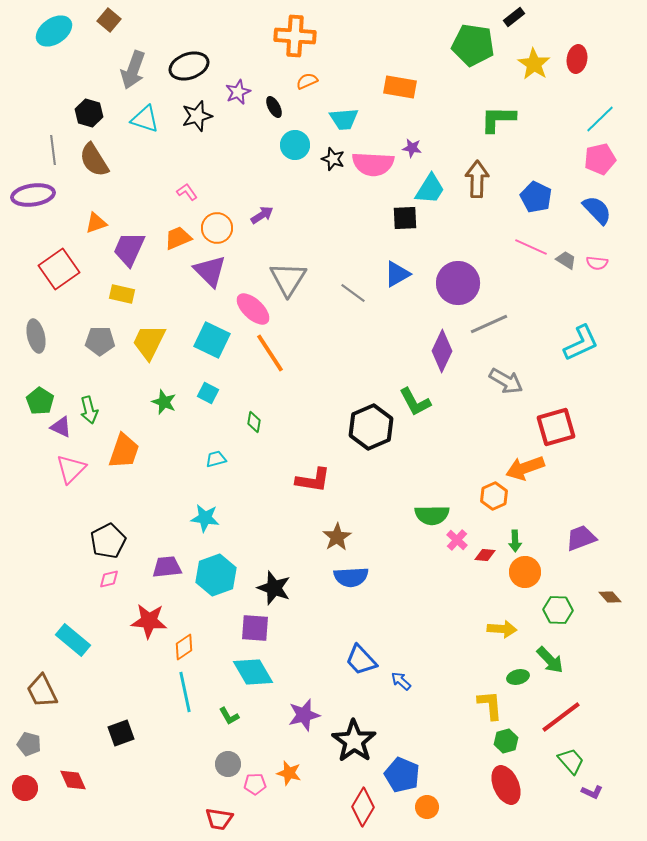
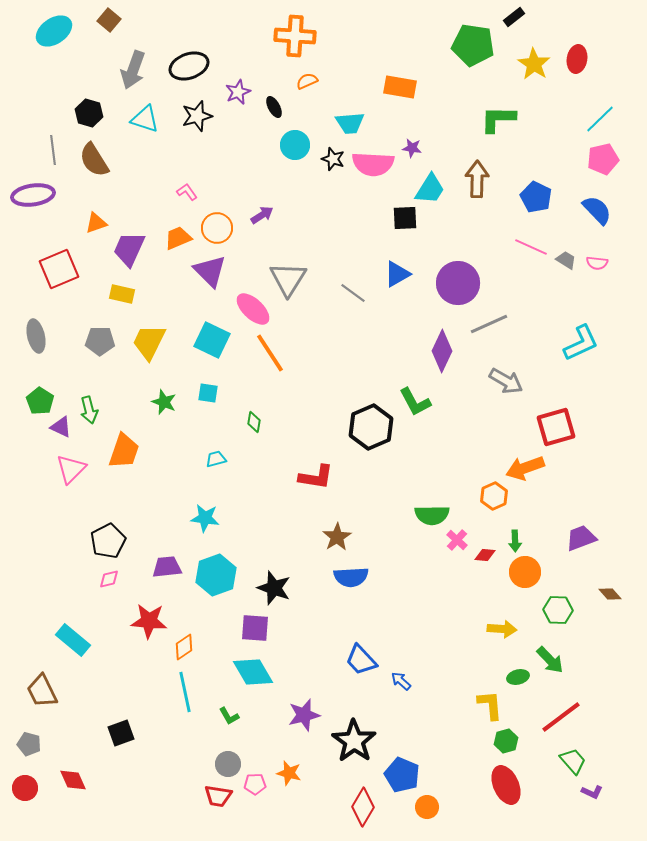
cyan trapezoid at (344, 119): moved 6 px right, 4 px down
pink pentagon at (600, 159): moved 3 px right
red square at (59, 269): rotated 12 degrees clockwise
cyan square at (208, 393): rotated 20 degrees counterclockwise
red L-shape at (313, 480): moved 3 px right, 3 px up
brown diamond at (610, 597): moved 3 px up
green trapezoid at (571, 761): moved 2 px right
red trapezoid at (219, 819): moved 1 px left, 23 px up
